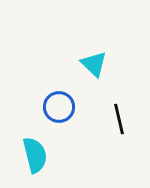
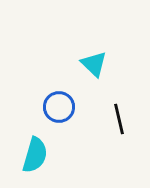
cyan semicircle: rotated 30 degrees clockwise
